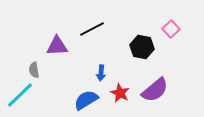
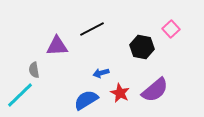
blue arrow: rotated 70 degrees clockwise
